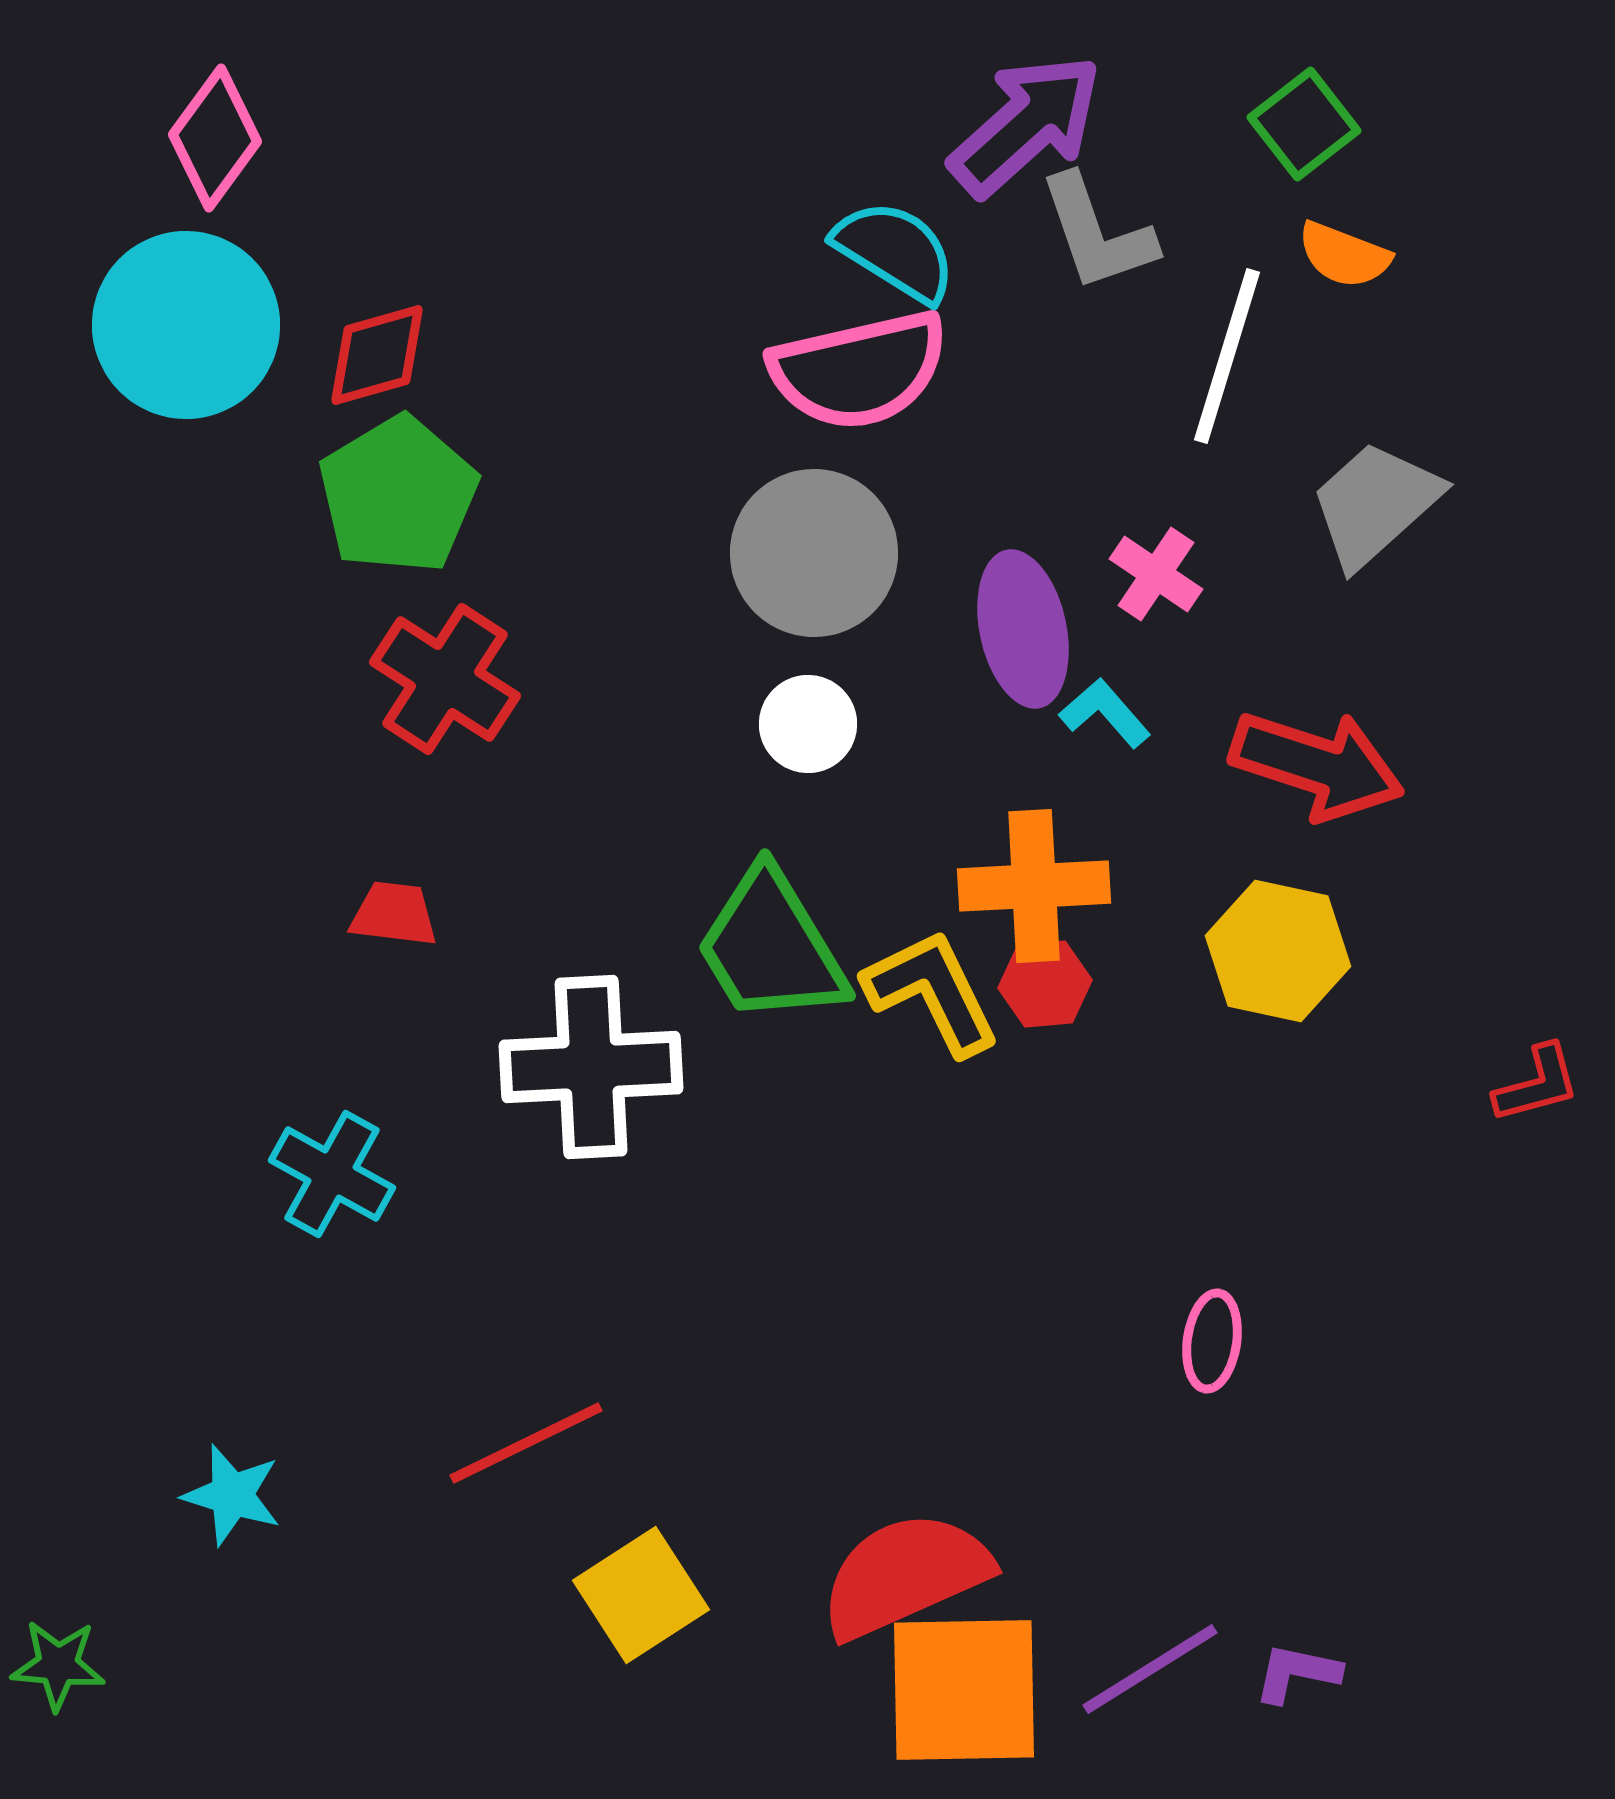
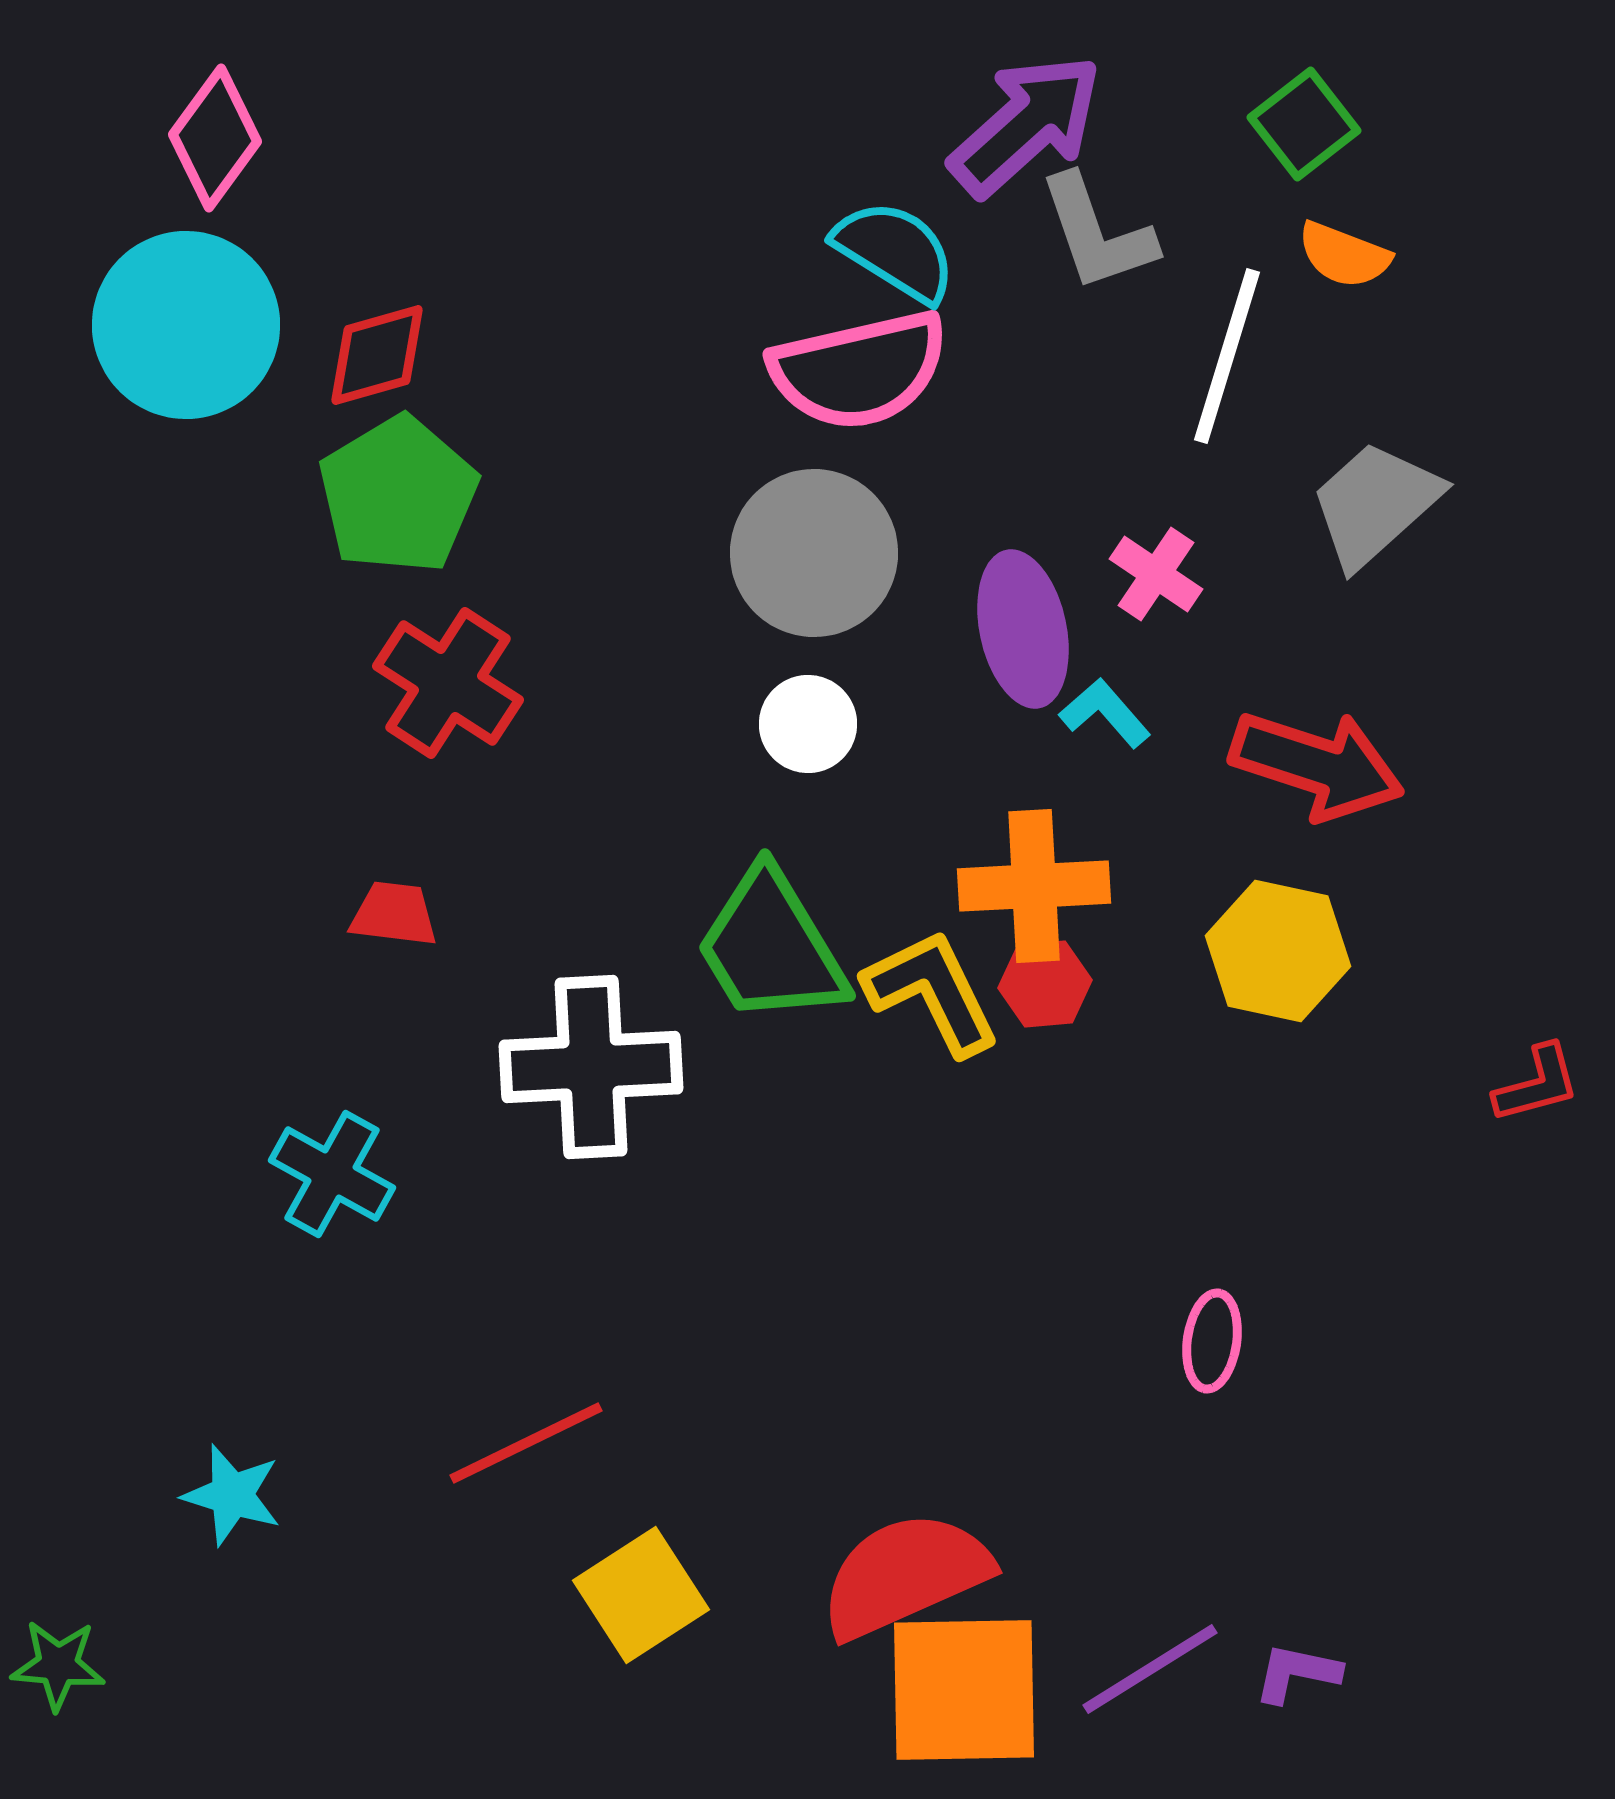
red cross: moved 3 px right, 4 px down
